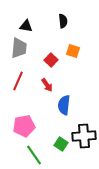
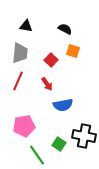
black semicircle: moved 2 px right, 8 px down; rotated 56 degrees counterclockwise
gray trapezoid: moved 1 px right, 5 px down
red arrow: moved 1 px up
blue semicircle: moved 1 px left; rotated 108 degrees counterclockwise
black cross: rotated 15 degrees clockwise
green square: moved 2 px left
green line: moved 3 px right
